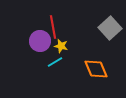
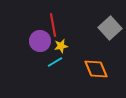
red line: moved 2 px up
yellow star: rotated 24 degrees counterclockwise
